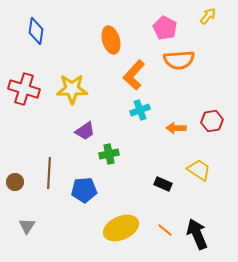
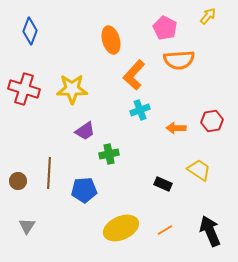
blue diamond: moved 6 px left; rotated 12 degrees clockwise
brown circle: moved 3 px right, 1 px up
orange line: rotated 70 degrees counterclockwise
black arrow: moved 13 px right, 3 px up
